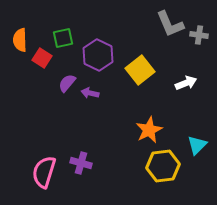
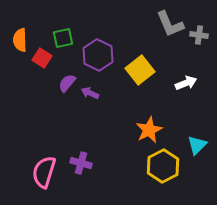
purple arrow: rotated 12 degrees clockwise
yellow hexagon: rotated 20 degrees counterclockwise
